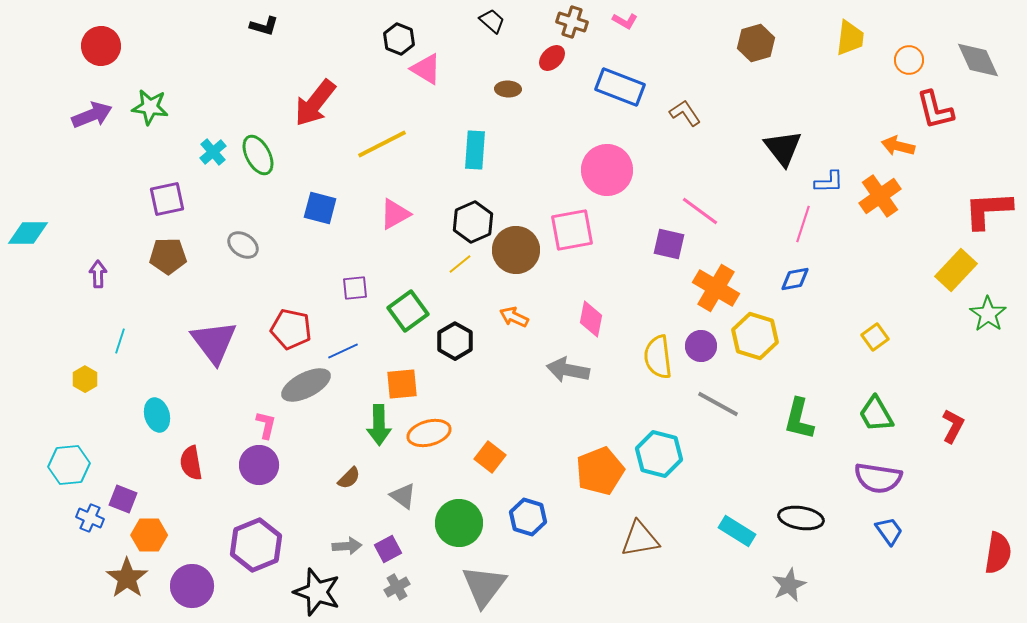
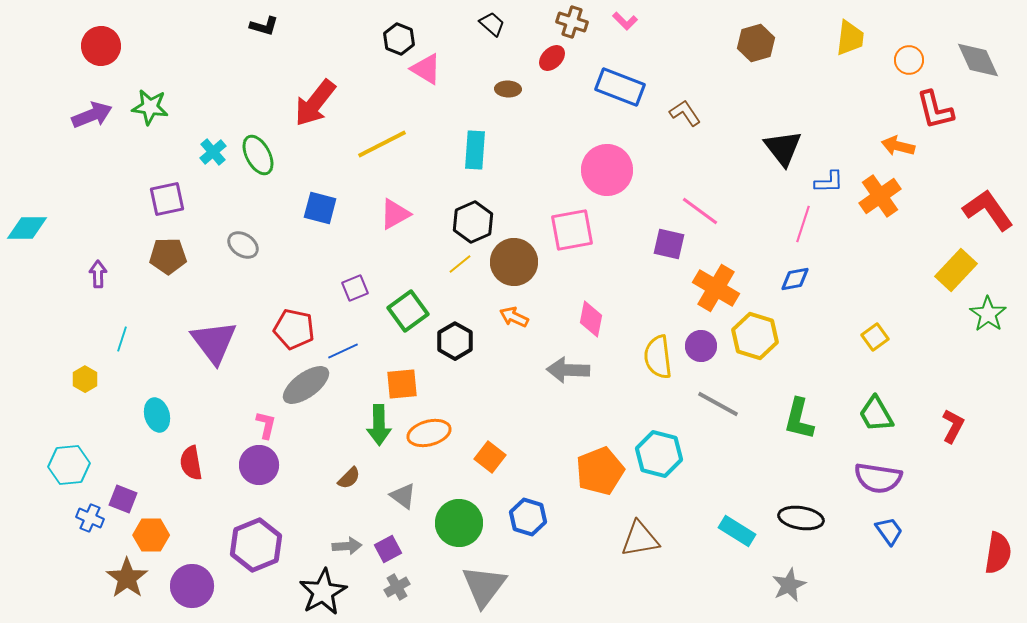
black trapezoid at (492, 21): moved 3 px down
pink L-shape at (625, 21): rotated 15 degrees clockwise
red L-shape at (988, 210): rotated 58 degrees clockwise
cyan diamond at (28, 233): moved 1 px left, 5 px up
brown circle at (516, 250): moved 2 px left, 12 px down
purple square at (355, 288): rotated 16 degrees counterclockwise
red pentagon at (291, 329): moved 3 px right
cyan line at (120, 341): moved 2 px right, 2 px up
gray arrow at (568, 370): rotated 9 degrees counterclockwise
gray ellipse at (306, 385): rotated 9 degrees counterclockwise
orange hexagon at (149, 535): moved 2 px right
black star at (317, 592): moved 6 px right; rotated 24 degrees clockwise
